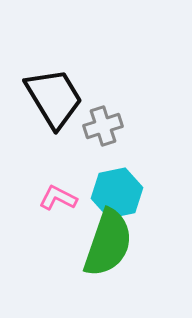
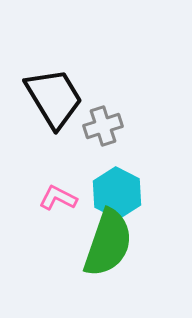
cyan hexagon: rotated 21 degrees counterclockwise
